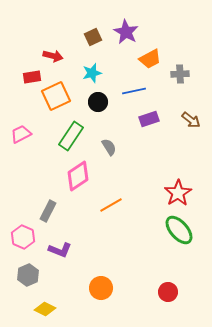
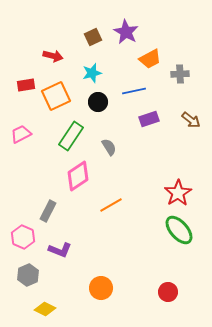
red rectangle: moved 6 px left, 8 px down
